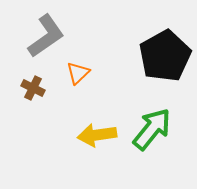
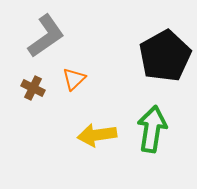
orange triangle: moved 4 px left, 6 px down
green arrow: rotated 30 degrees counterclockwise
